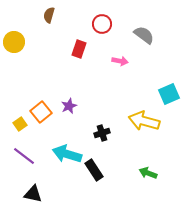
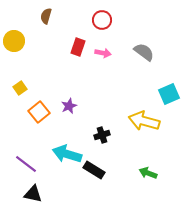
brown semicircle: moved 3 px left, 1 px down
red circle: moved 4 px up
gray semicircle: moved 17 px down
yellow circle: moved 1 px up
red rectangle: moved 1 px left, 2 px up
pink arrow: moved 17 px left, 8 px up
orange square: moved 2 px left
yellow square: moved 36 px up
black cross: moved 2 px down
purple line: moved 2 px right, 8 px down
black rectangle: rotated 25 degrees counterclockwise
